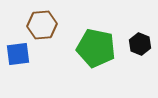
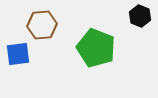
black hexagon: moved 28 px up
green pentagon: rotated 9 degrees clockwise
